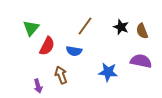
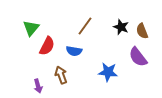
purple semicircle: moved 3 px left, 4 px up; rotated 140 degrees counterclockwise
